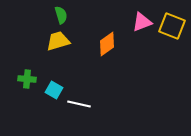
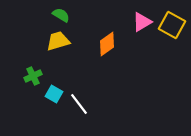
green semicircle: rotated 42 degrees counterclockwise
pink triangle: rotated 10 degrees counterclockwise
yellow square: moved 1 px up; rotated 8 degrees clockwise
green cross: moved 6 px right, 3 px up; rotated 30 degrees counterclockwise
cyan square: moved 4 px down
white line: rotated 40 degrees clockwise
